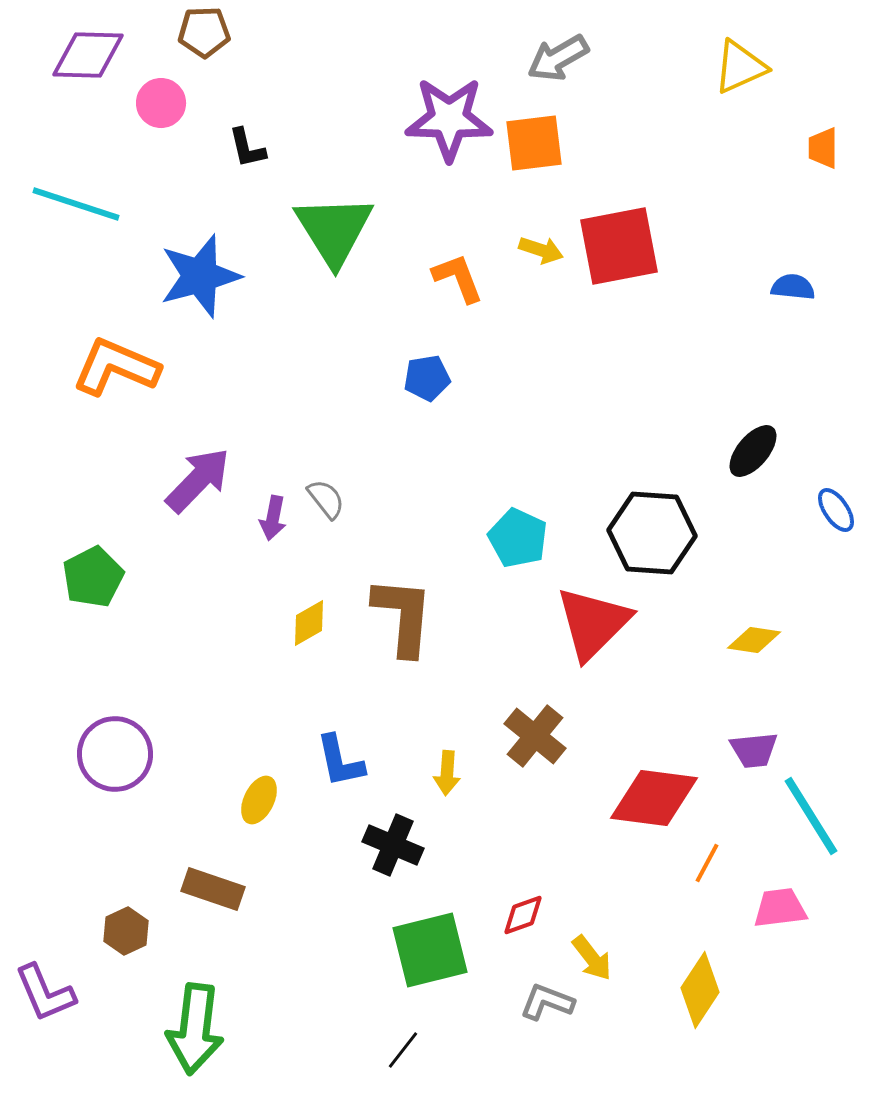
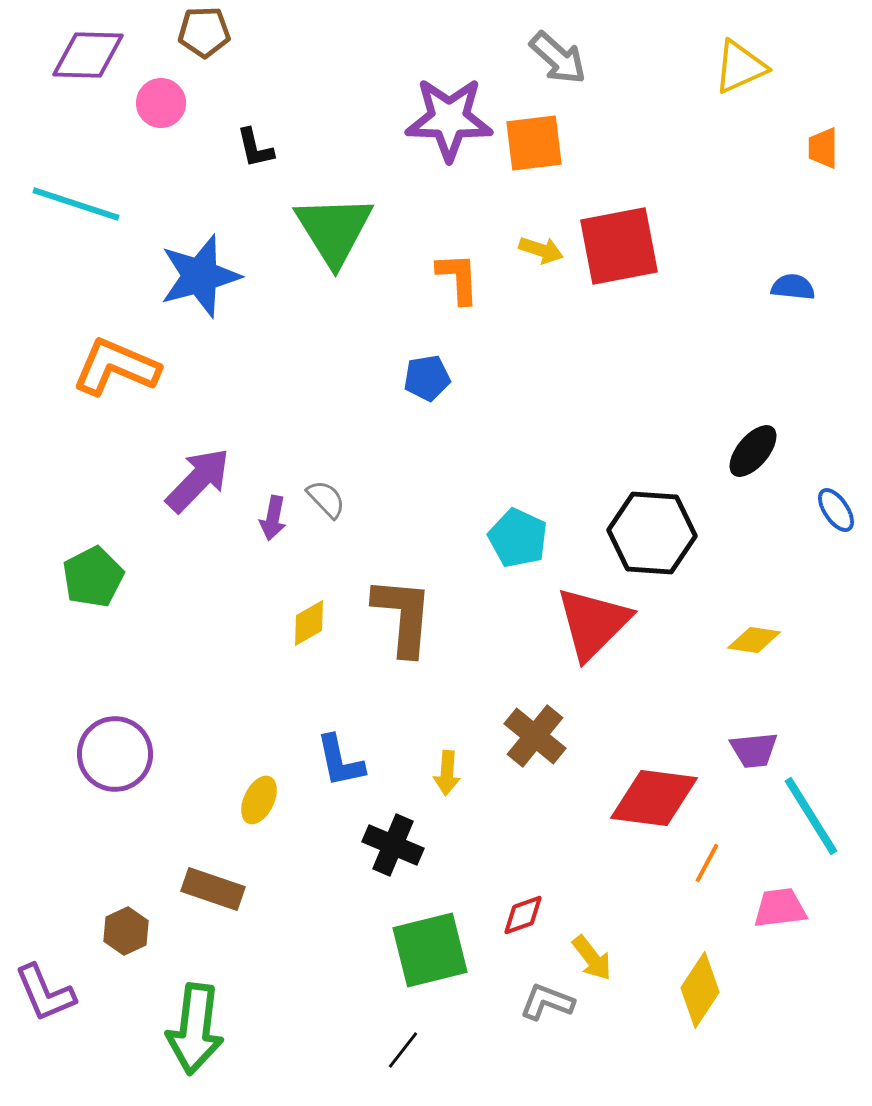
gray arrow at (558, 58): rotated 108 degrees counterclockwise
black L-shape at (247, 148): moved 8 px right
orange L-shape at (458, 278): rotated 18 degrees clockwise
gray semicircle at (326, 499): rotated 6 degrees counterclockwise
